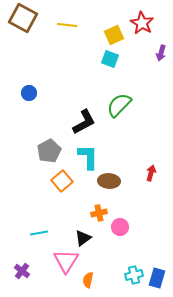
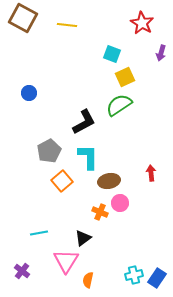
yellow square: moved 11 px right, 42 px down
cyan square: moved 2 px right, 5 px up
green semicircle: rotated 12 degrees clockwise
red arrow: rotated 21 degrees counterclockwise
brown ellipse: rotated 15 degrees counterclockwise
orange cross: moved 1 px right, 1 px up; rotated 35 degrees clockwise
pink circle: moved 24 px up
blue rectangle: rotated 18 degrees clockwise
